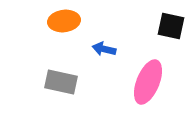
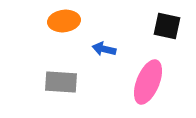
black square: moved 4 px left
gray rectangle: rotated 8 degrees counterclockwise
